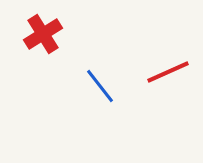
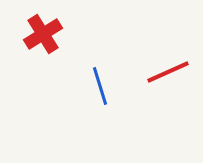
blue line: rotated 21 degrees clockwise
